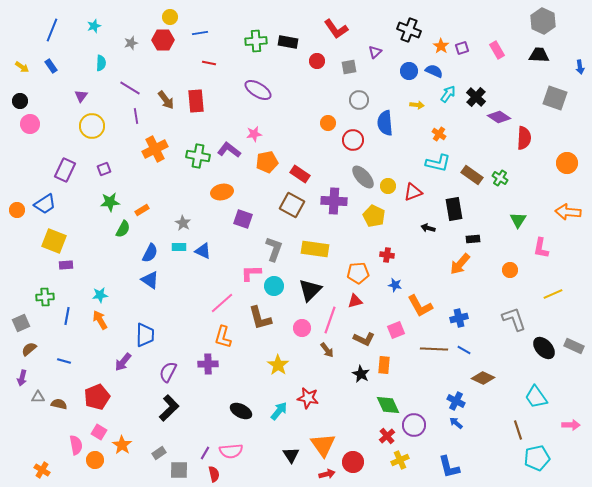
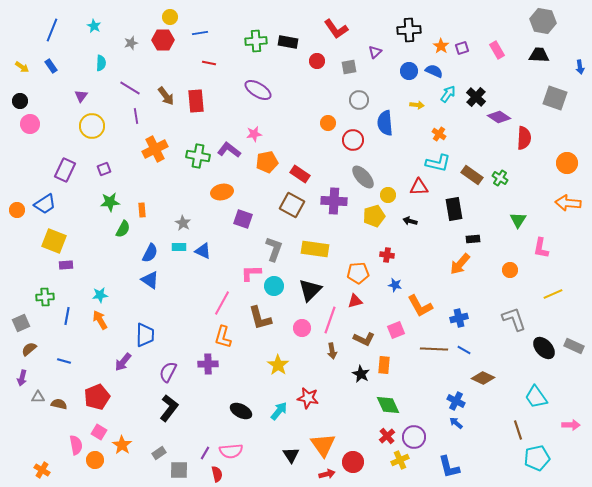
gray hexagon at (543, 21): rotated 15 degrees counterclockwise
cyan star at (94, 26): rotated 24 degrees counterclockwise
black cross at (409, 30): rotated 25 degrees counterclockwise
brown arrow at (166, 100): moved 4 px up
yellow circle at (388, 186): moved 9 px down
red triangle at (413, 192): moved 6 px right, 5 px up; rotated 18 degrees clockwise
orange rectangle at (142, 210): rotated 64 degrees counterclockwise
orange arrow at (568, 212): moved 9 px up
yellow pentagon at (374, 216): rotated 30 degrees clockwise
black arrow at (428, 228): moved 18 px left, 7 px up
pink line at (222, 303): rotated 20 degrees counterclockwise
brown arrow at (327, 350): moved 5 px right, 1 px down; rotated 28 degrees clockwise
black L-shape at (169, 408): rotated 8 degrees counterclockwise
purple circle at (414, 425): moved 12 px down
red semicircle at (214, 474): moved 3 px right
